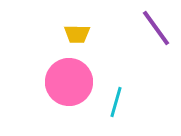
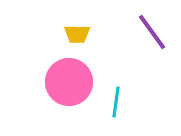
purple line: moved 4 px left, 4 px down
cyan line: rotated 8 degrees counterclockwise
